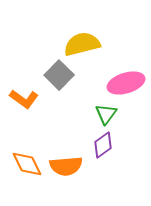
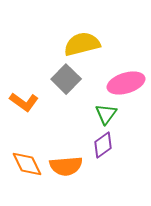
gray square: moved 7 px right, 4 px down
orange L-shape: moved 3 px down
